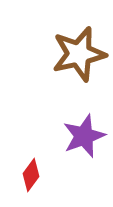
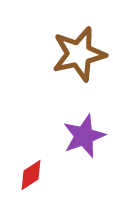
red diamond: rotated 20 degrees clockwise
